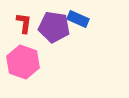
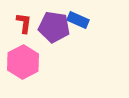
blue rectangle: moved 1 px down
pink hexagon: rotated 12 degrees clockwise
